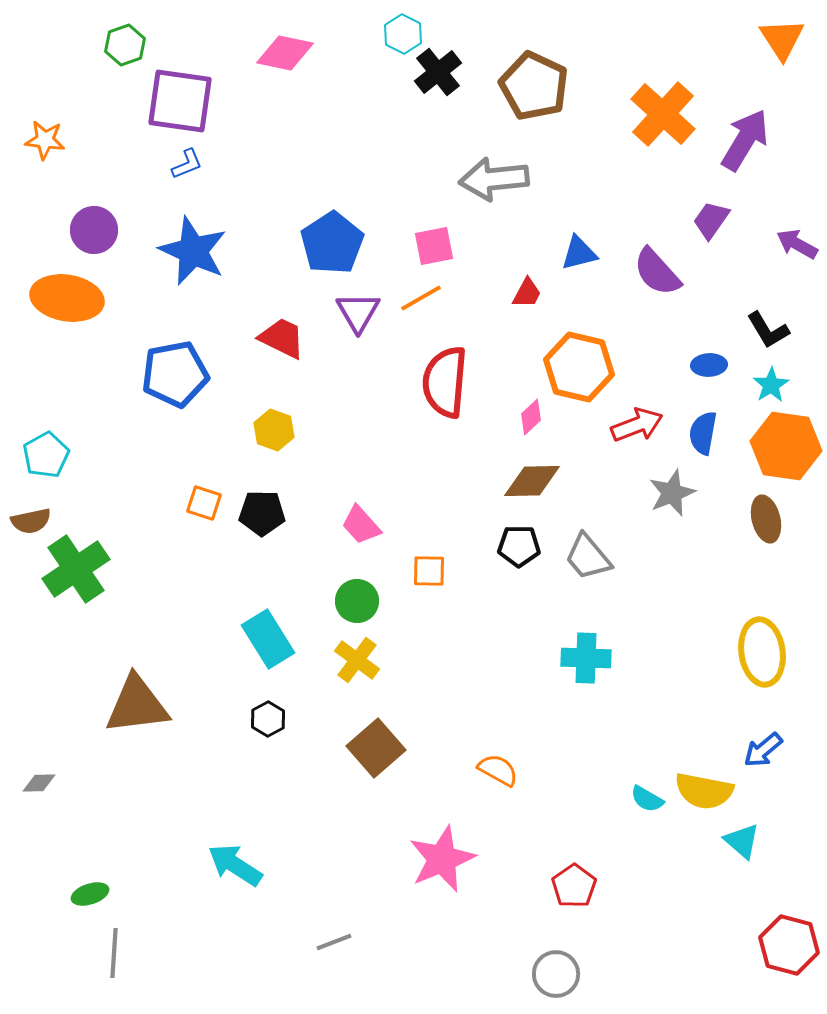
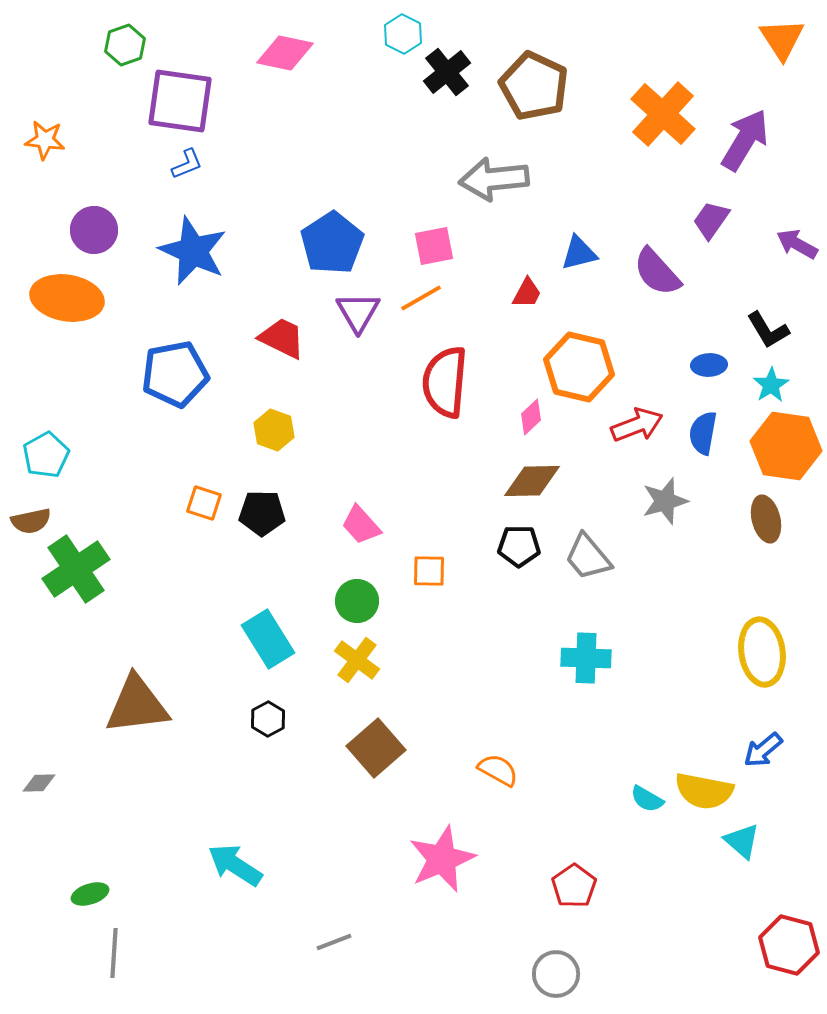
black cross at (438, 72): moved 9 px right
gray star at (672, 493): moved 7 px left, 8 px down; rotated 6 degrees clockwise
